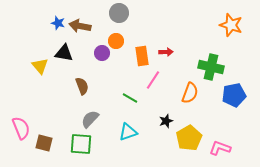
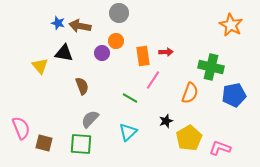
orange star: rotated 10 degrees clockwise
orange rectangle: moved 1 px right
cyan triangle: rotated 24 degrees counterclockwise
